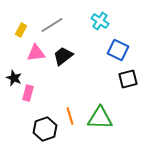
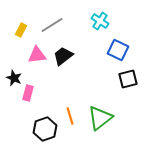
pink triangle: moved 1 px right, 2 px down
green triangle: rotated 40 degrees counterclockwise
